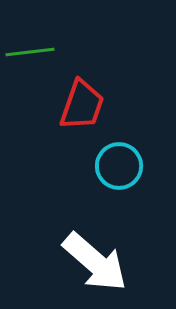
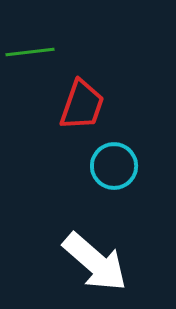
cyan circle: moved 5 px left
